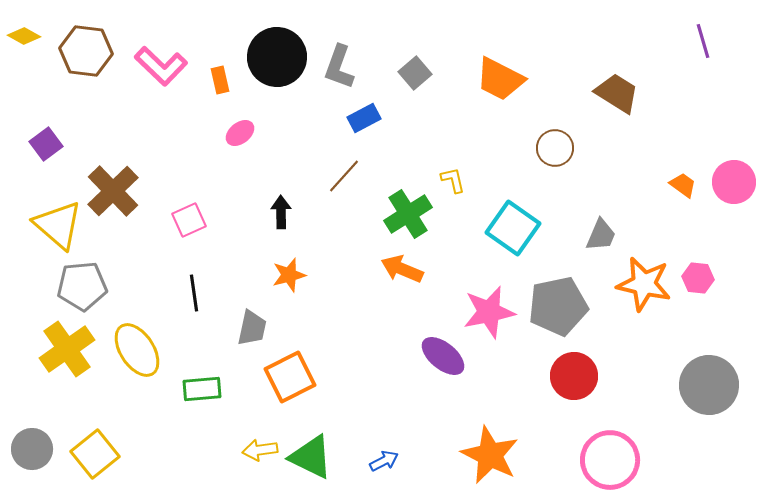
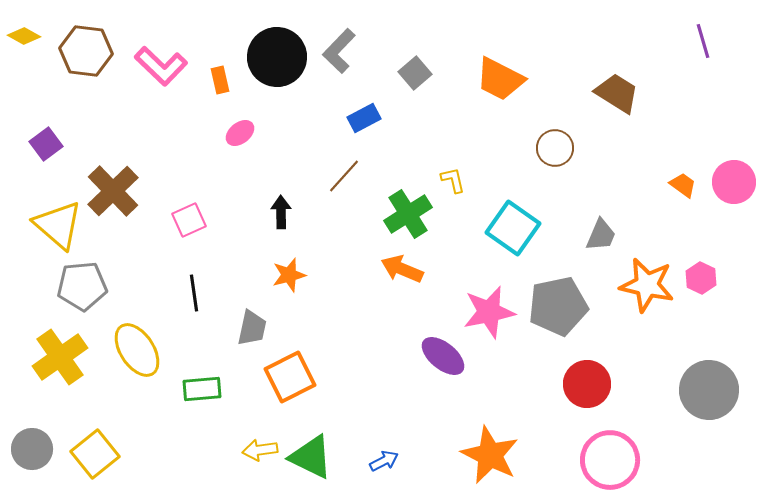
gray L-shape at (339, 67): moved 16 px up; rotated 24 degrees clockwise
pink hexagon at (698, 278): moved 3 px right; rotated 20 degrees clockwise
orange star at (644, 284): moved 3 px right, 1 px down
yellow cross at (67, 349): moved 7 px left, 8 px down
red circle at (574, 376): moved 13 px right, 8 px down
gray circle at (709, 385): moved 5 px down
